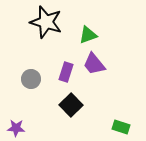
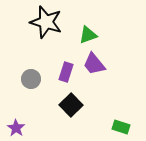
purple star: rotated 30 degrees clockwise
